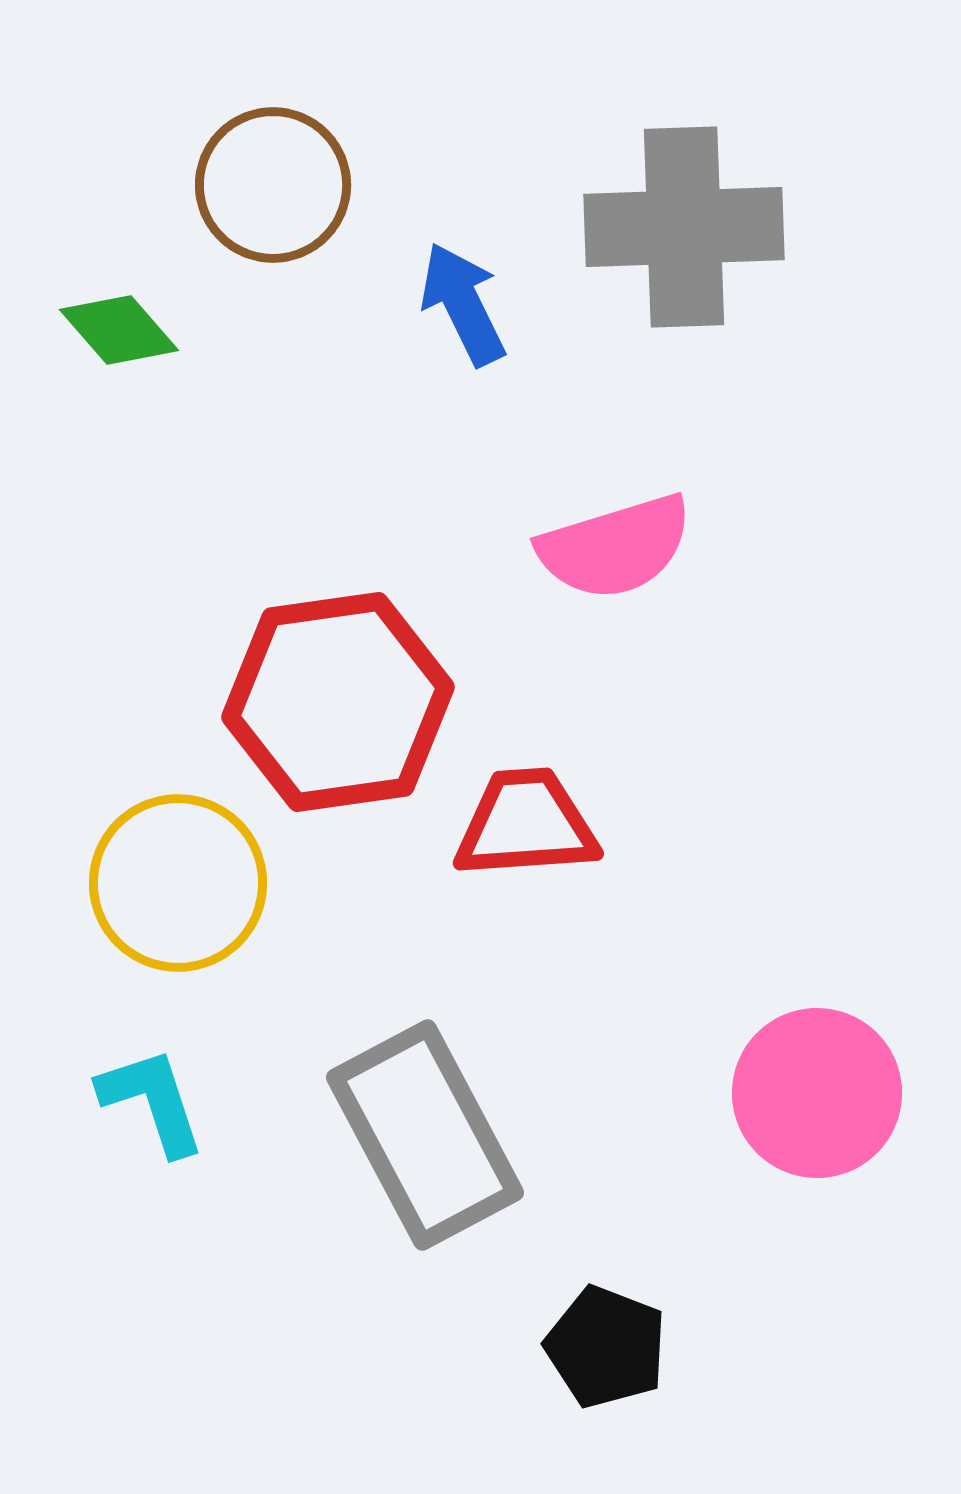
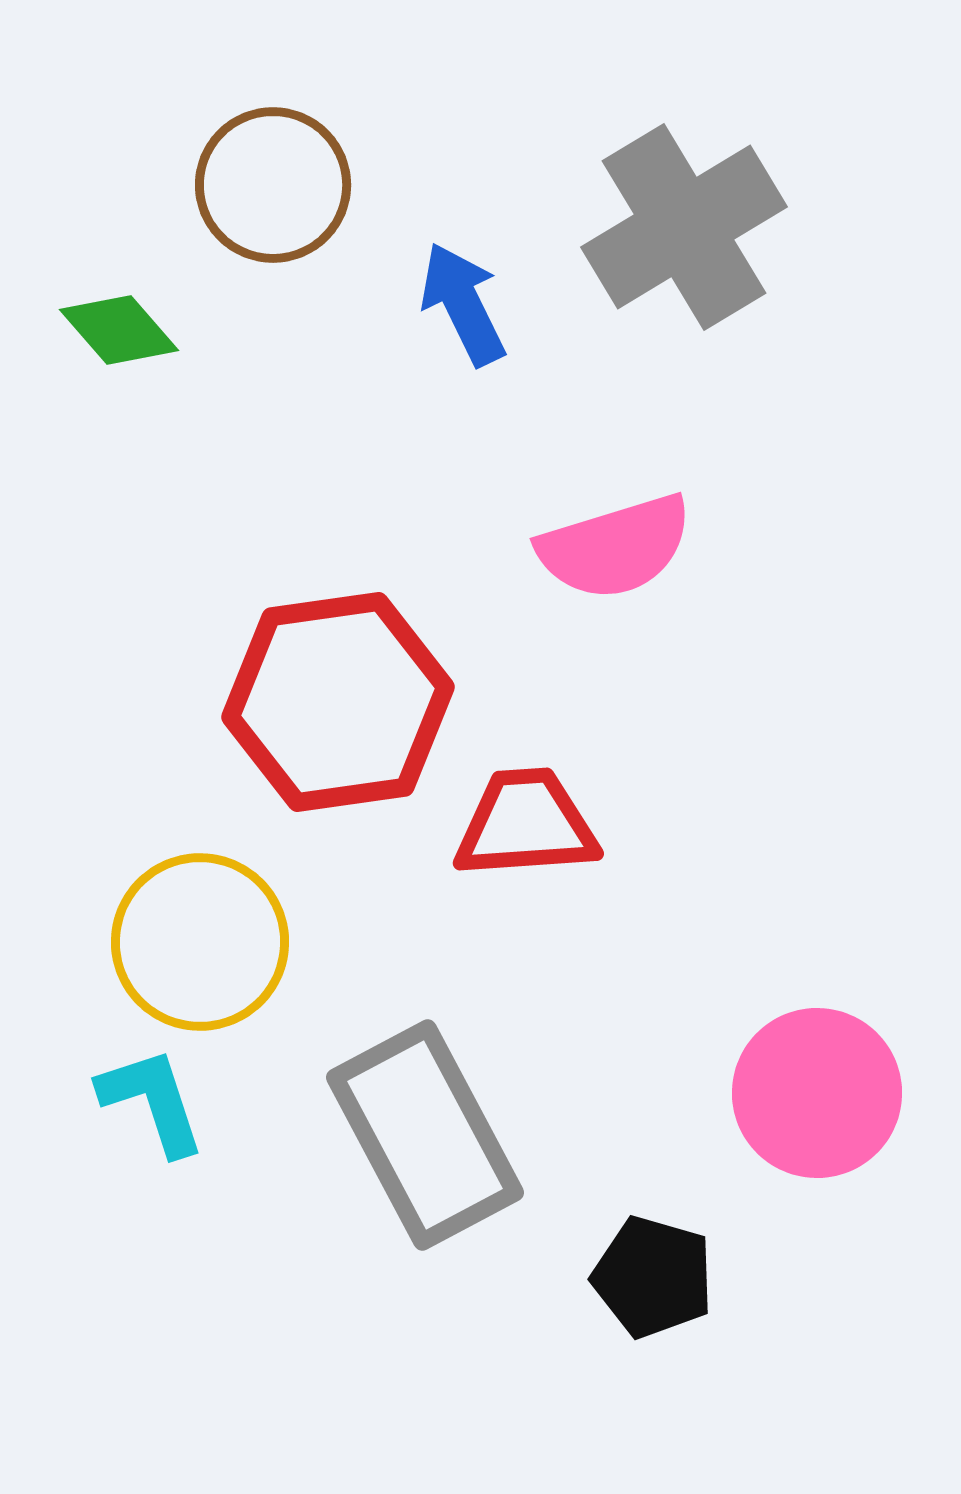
gray cross: rotated 29 degrees counterclockwise
yellow circle: moved 22 px right, 59 px down
black pentagon: moved 47 px right, 70 px up; rotated 5 degrees counterclockwise
